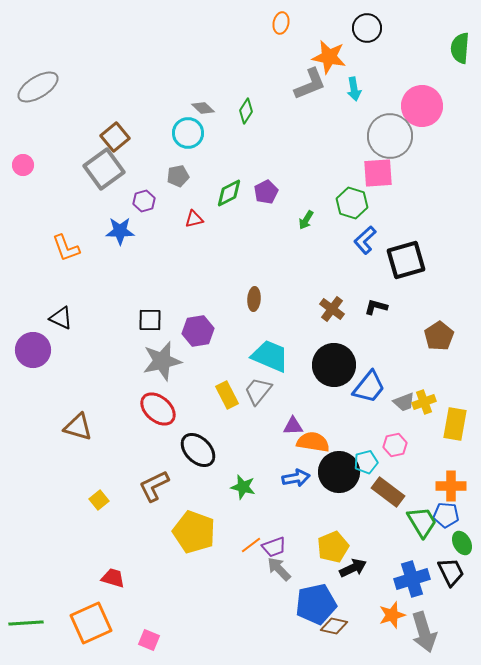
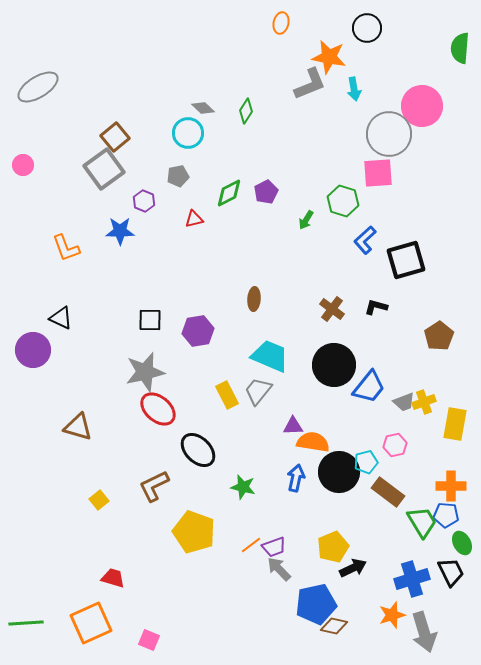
gray circle at (390, 136): moved 1 px left, 2 px up
purple hexagon at (144, 201): rotated 20 degrees counterclockwise
green hexagon at (352, 203): moved 9 px left, 2 px up
gray star at (162, 361): moved 17 px left, 11 px down
blue arrow at (296, 478): rotated 68 degrees counterclockwise
